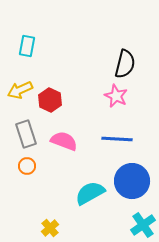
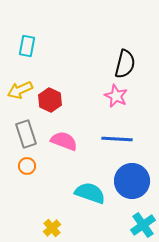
cyan semicircle: rotated 48 degrees clockwise
yellow cross: moved 2 px right
